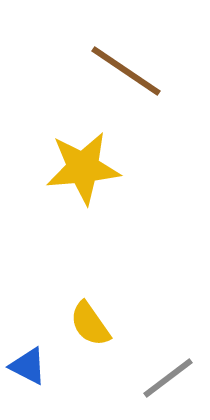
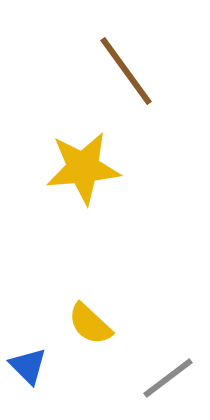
brown line: rotated 20 degrees clockwise
yellow semicircle: rotated 12 degrees counterclockwise
blue triangle: rotated 18 degrees clockwise
